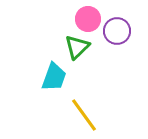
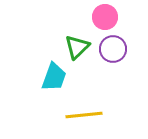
pink circle: moved 17 px right, 2 px up
purple circle: moved 4 px left, 18 px down
yellow line: rotated 60 degrees counterclockwise
